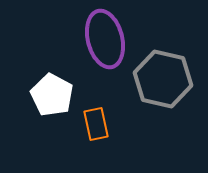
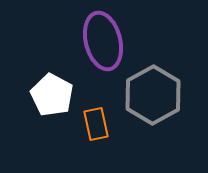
purple ellipse: moved 2 px left, 2 px down
gray hexagon: moved 10 px left, 16 px down; rotated 18 degrees clockwise
